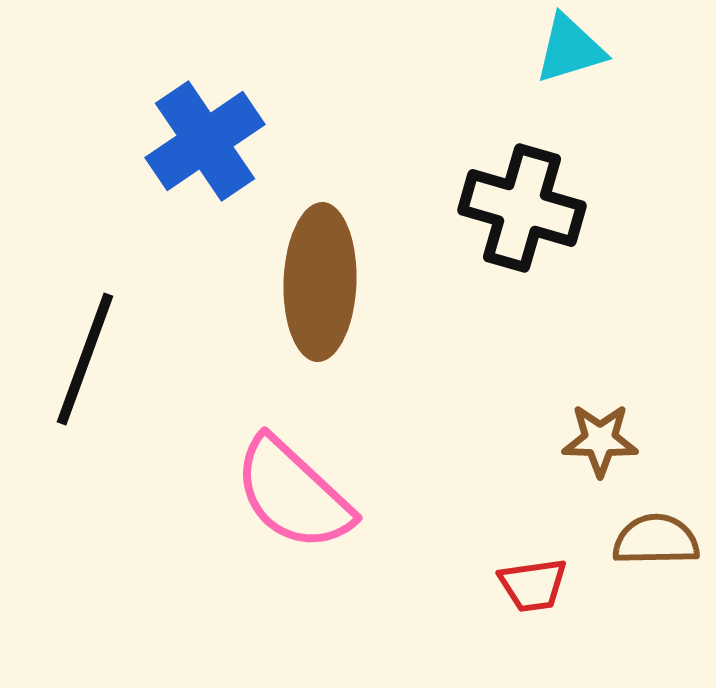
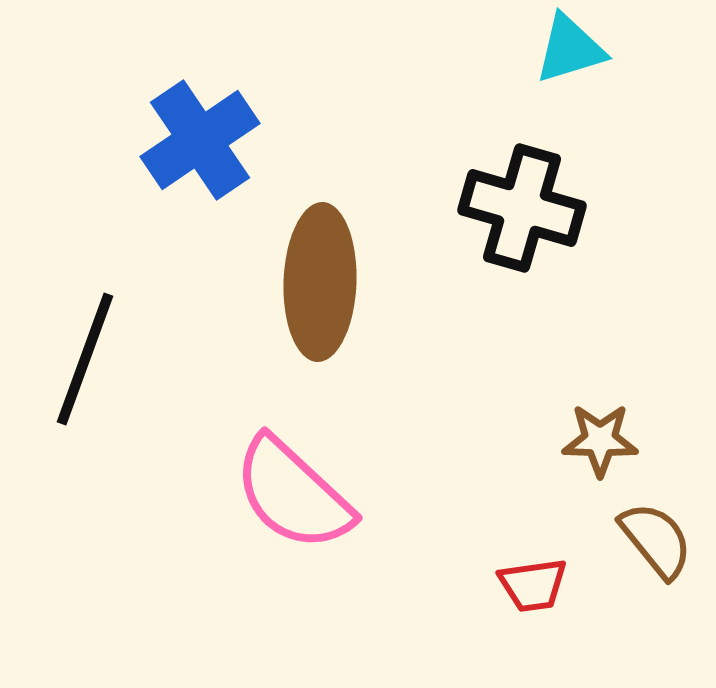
blue cross: moved 5 px left, 1 px up
brown semicircle: rotated 52 degrees clockwise
